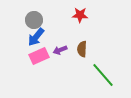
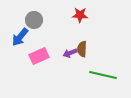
blue arrow: moved 16 px left
purple arrow: moved 10 px right, 3 px down
green line: rotated 36 degrees counterclockwise
